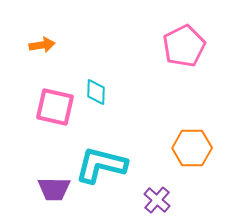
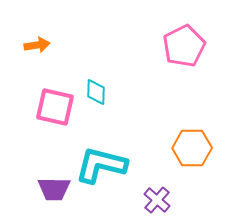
orange arrow: moved 5 px left
